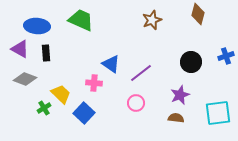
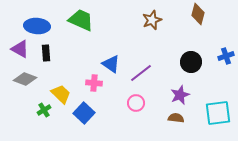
green cross: moved 2 px down
